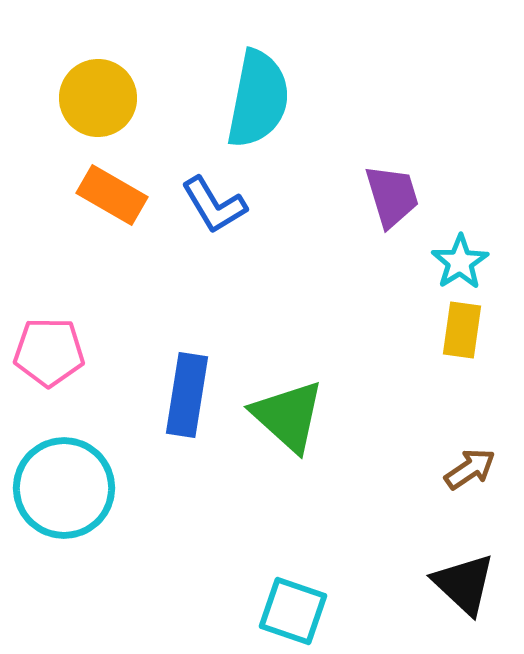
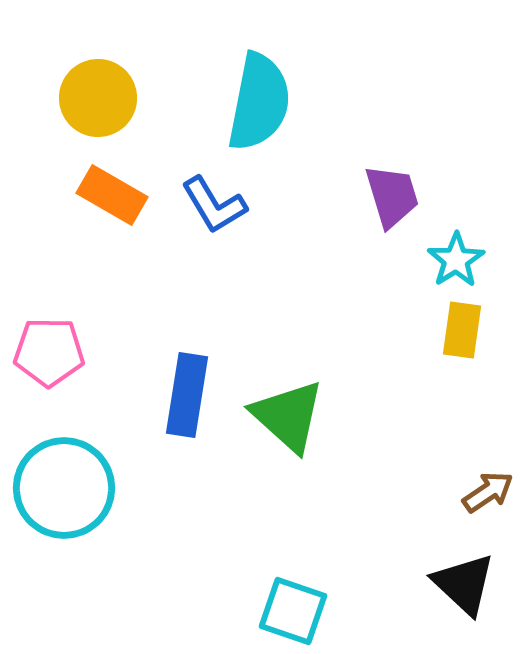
cyan semicircle: moved 1 px right, 3 px down
cyan star: moved 4 px left, 2 px up
brown arrow: moved 18 px right, 23 px down
